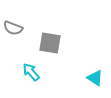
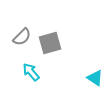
gray semicircle: moved 9 px right, 9 px down; rotated 66 degrees counterclockwise
gray square: rotated 25 degrees counterclockwise
